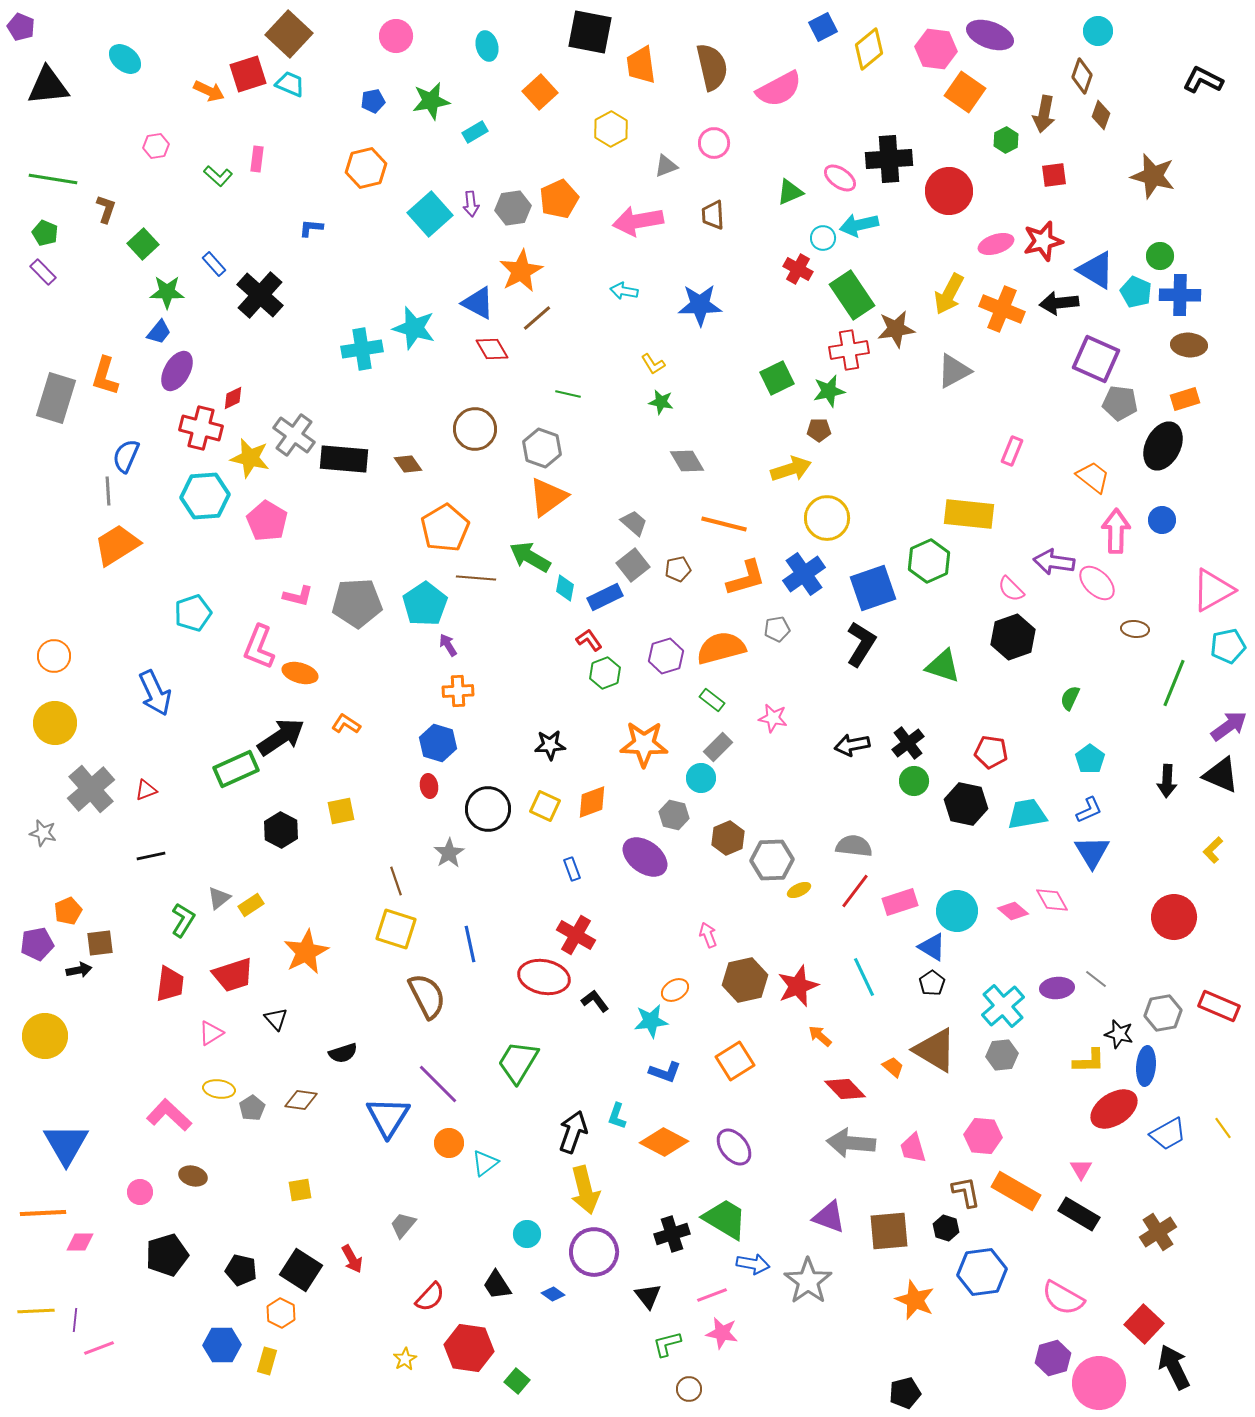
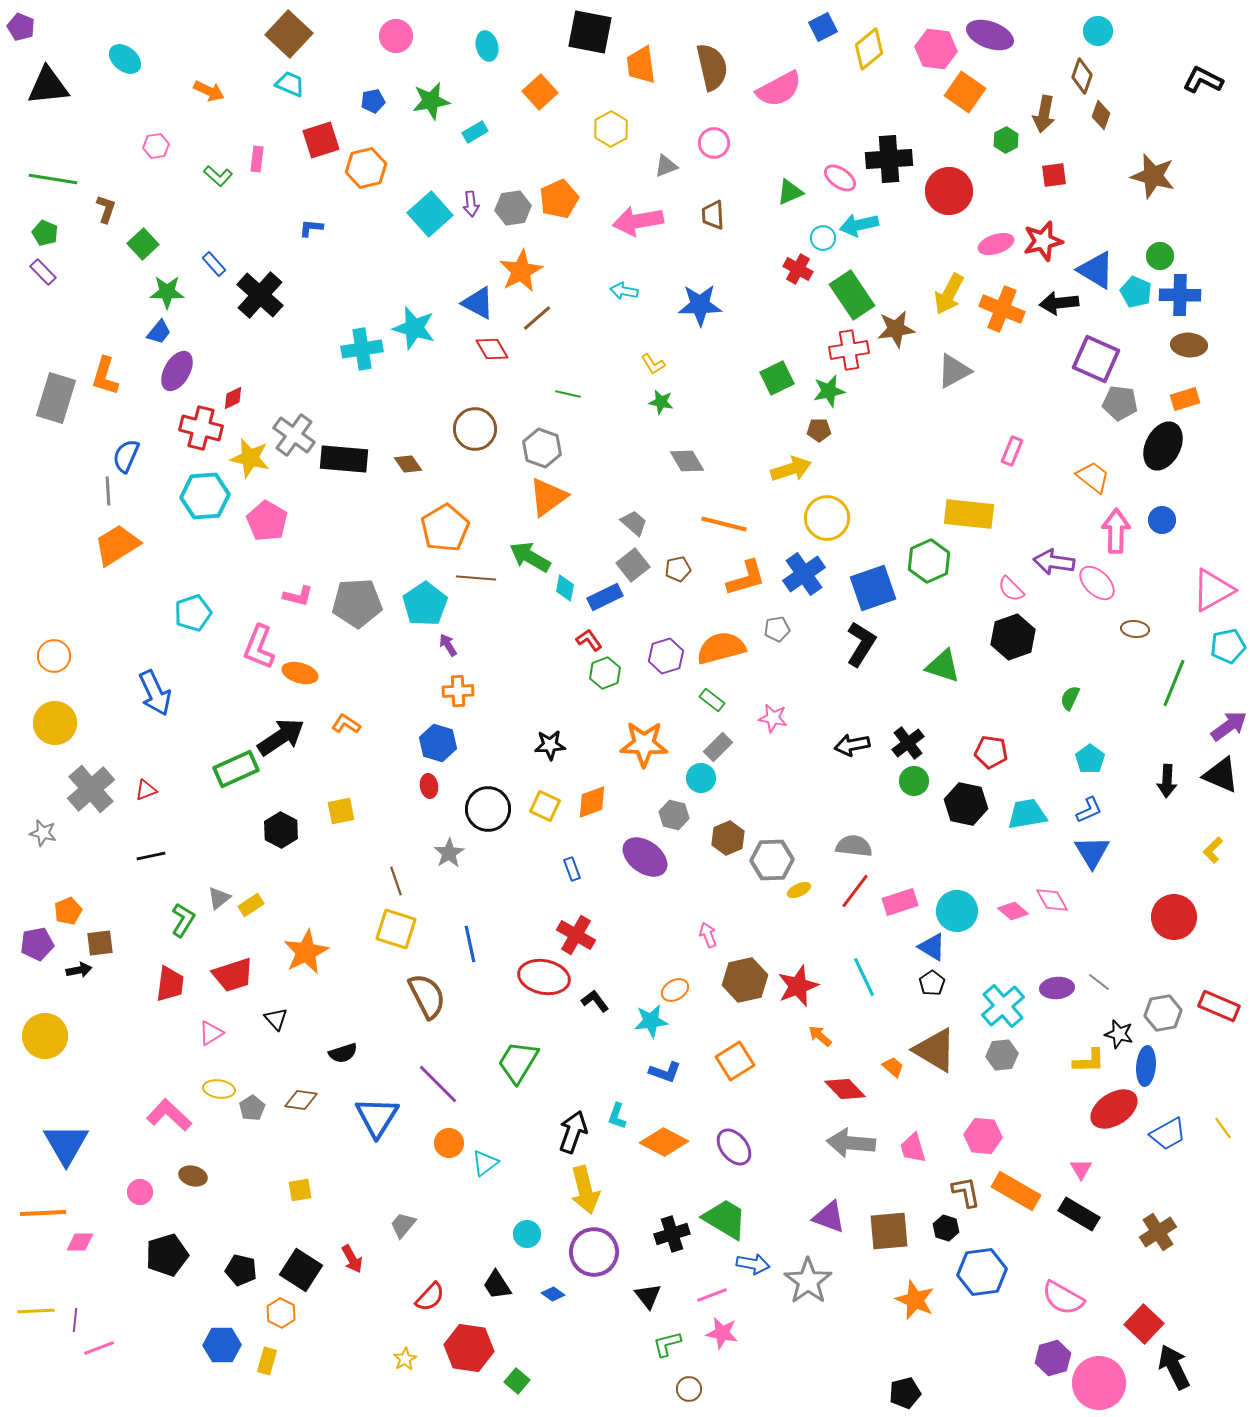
red square at (248, 74): moved 73 px right, 66 px down
gray line at (1096, 979): moved 3 px right, 3 px down
blue triangle at (388, 1117): moved 11 px left
